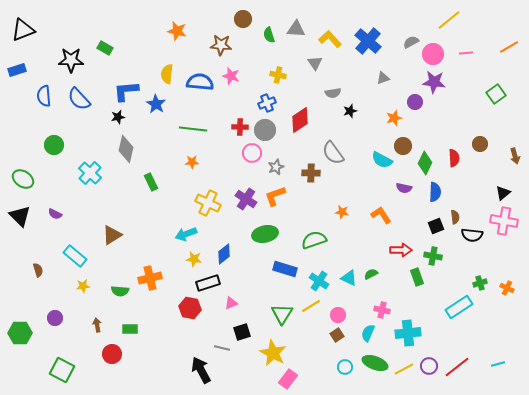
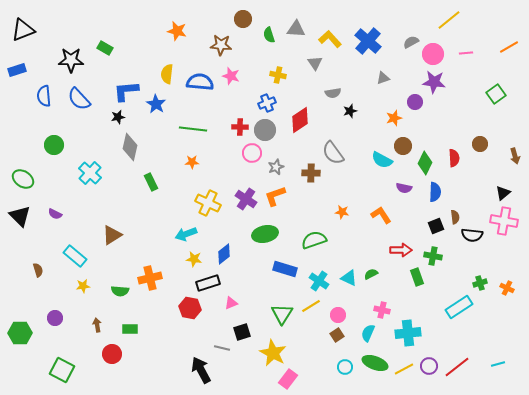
gray diamond at (126, 149): moved 4 px right, 2 px up
